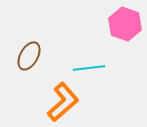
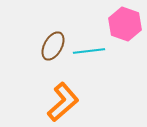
brown ellipse: moved 24 px right, 10 px up
cyan line: moved 17 px up
